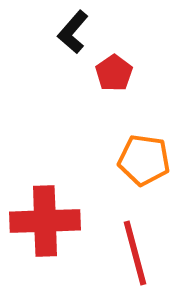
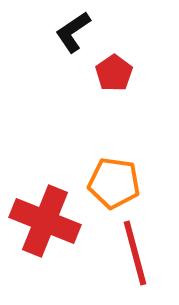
black L-shape: rotated 15 degrees clockwise
orange pentagon: moved 30 px left, 23 px down
red cross: rotated 24 degrees clockwise
